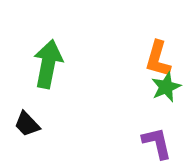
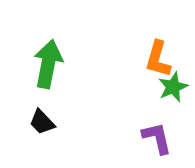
green star: moved 7 px right
black trapezoid: moved 15 px right, 2 px up
purple L-shape: moved 5 px up
